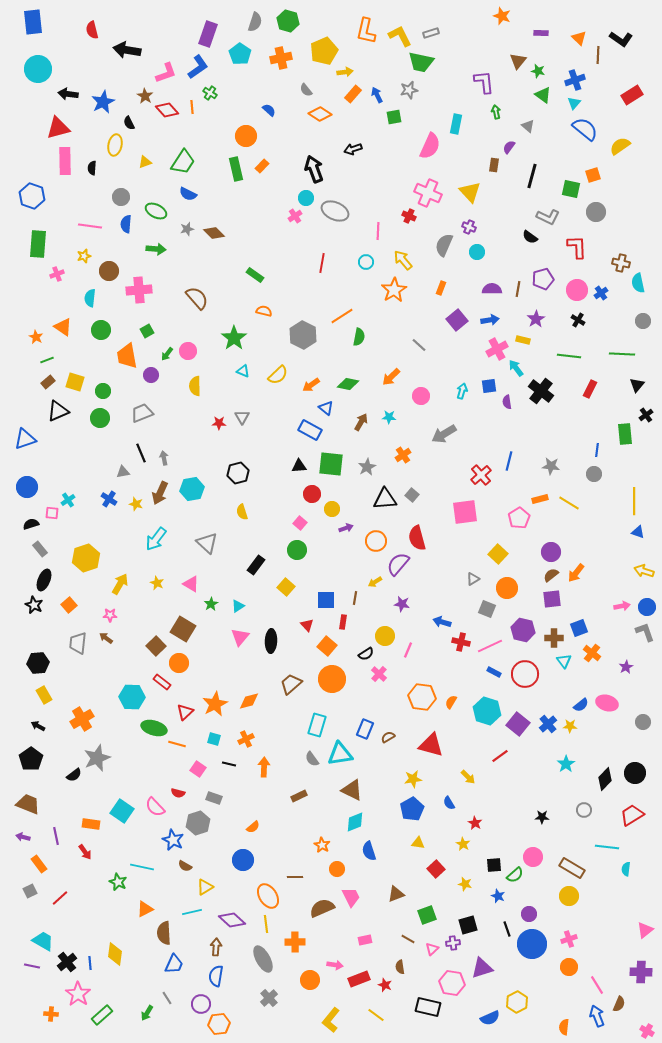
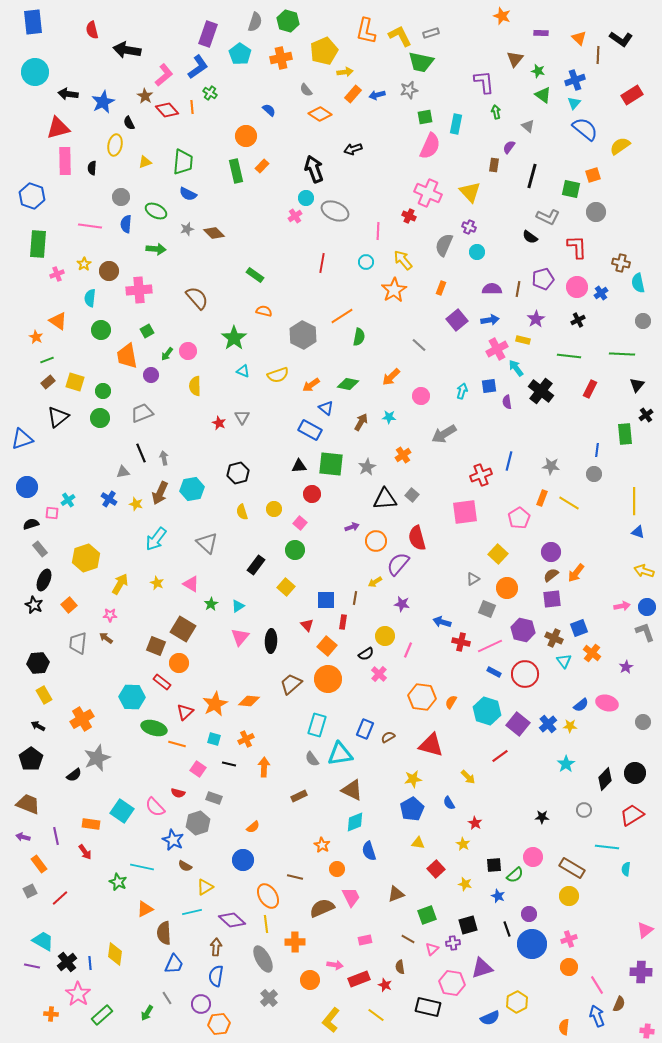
brown triangle at (518, 61): moved 3 px left, 2 px up
cyan circle at (38, 69): moved 3 px left, 3 px down
pink L-shape at (166, 73): moved 2 px left, 2 px down; rotated 20 degrees counterclockwise
blue arrow at (377, 95): rotated 77 degrees counterclockwise
green square at (394, 117): moved 31 px right
green trapezoid at (183, 162): rotated 28 degrees counterclockwise
green rectangle at (236, 169): moved 2 px down
yellow star at (84, 256): moved 8 px down; rotated 16 degrees counterclockwise
pink circle at (577, 290): moved 3 px up
black cross at (578, 320): rotated 32 degrees clockwise
orange triangle at (63, 327): moved 5 px left, 6 px up
yellow semicircle at (278, 375): rotated 25 degrees clockwise
black triangle at (58, 411): moved 6 px down; rotated 15 degrees counterclockwise
red star at (219, 423): rotated 24 degrees clockwise
blue triangle at (25, 439): moved 3 px left
red cross at (481, 475): rotated 20 degrees clockwise
orange rectangle at (540, 499): moved 2 px right, 1 px up; rotated 56 degrees counterclockwise
yellow circle at (332, 509): moved 58 px left
purple arrow at (346, 528): moved 6 px right, 1 px up
green circle at (297, 550): moved 2 px left
brown cross at (554, 638): rotated 24 degrees clockwise
brown square at (156, 646): rotated 24 degrees counterclockwise
orange circle at (332, 679): moved 4 px left
orange diamond at (249, 701): rotated 20 degrees clockwise
brown line at (295, 877): rotated 14 degrees clockwise
pink cross at (647, 1031): rotated 24 degrees counterclockwise
